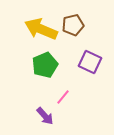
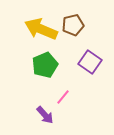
purple square: rotated 10 degrees clockwise
purple arrow: moved 1 px up
